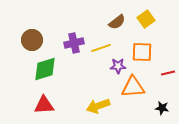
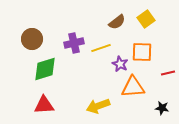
brown circle: moved 1 px up
purple star: moved 2 px right, 2 px up; rotated 28 degrees clockwise
